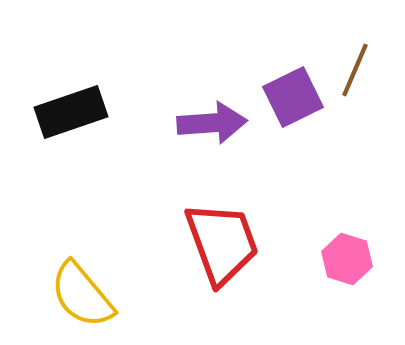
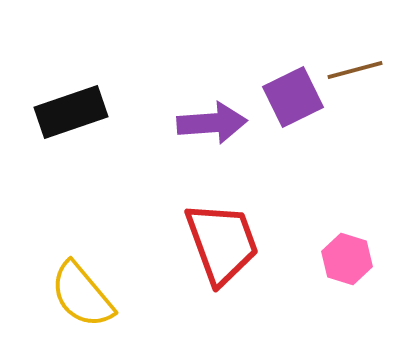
brown line: rotated 52 degrees clockwise
